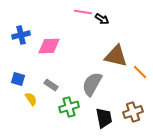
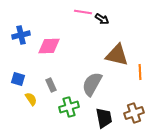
brown triangle: moved 1 px right, 1 px up
orange line: rotated 42 degrees clockwise
gray rectangle: rotated 32 degrees clockwise
brown cross: moved 1 px right, 1 px down
